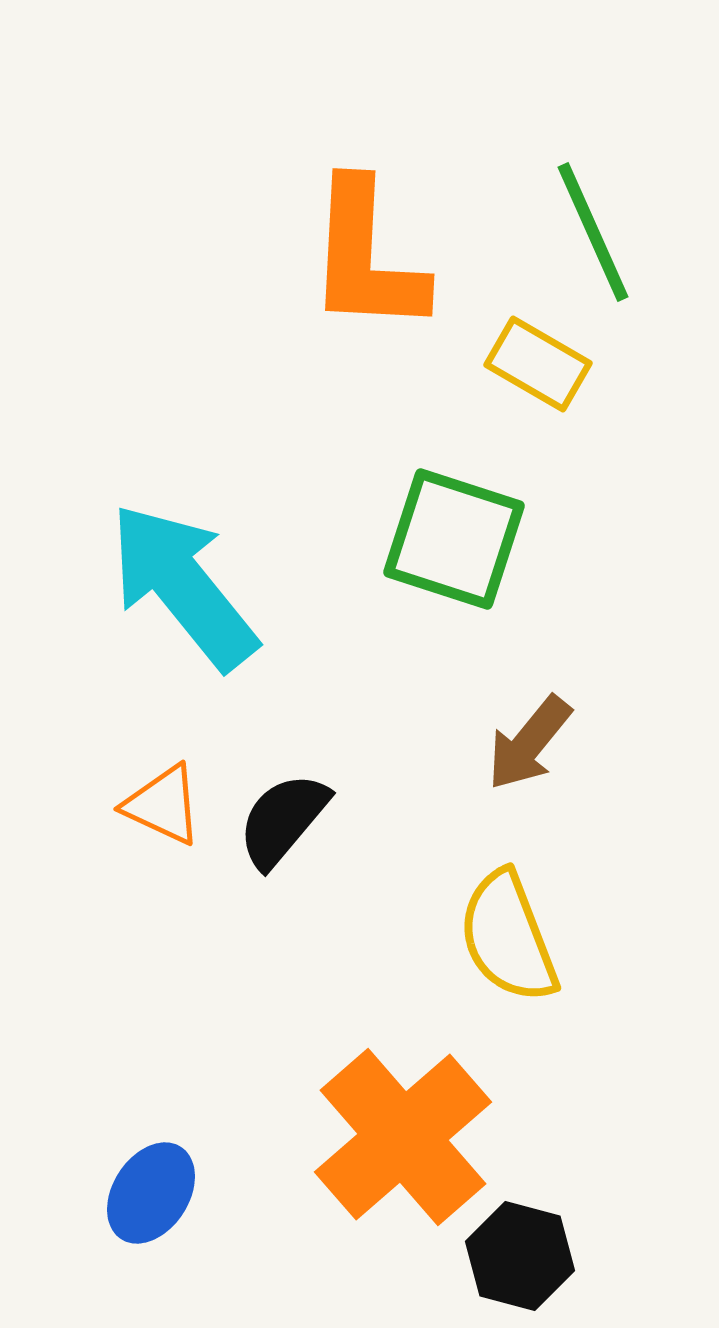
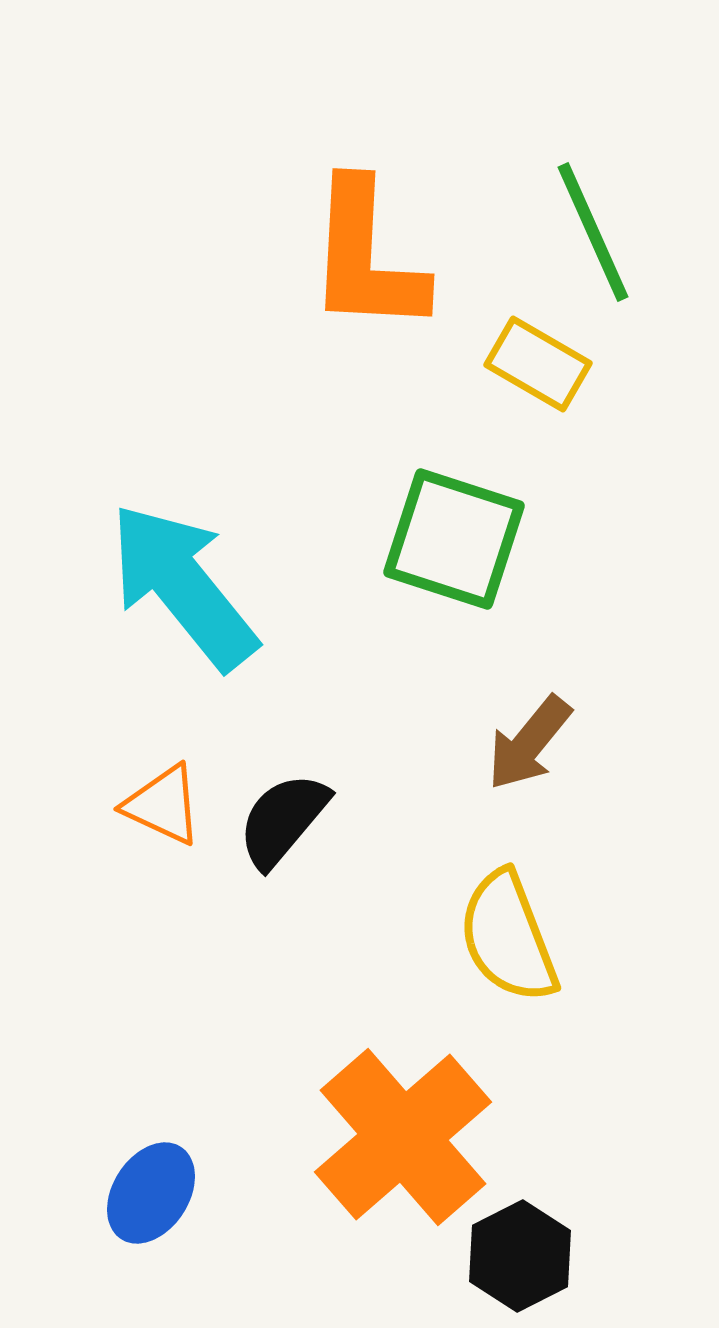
black hexagon: rotated 18 degrees clockwise
